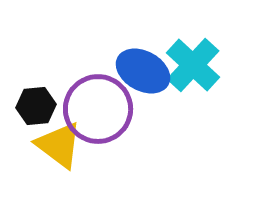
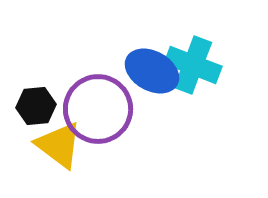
cyan cross: rotated 22 degrees counterclockwise
blue ellipse: moved 9 px right
